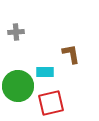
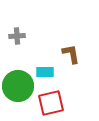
gray cross: moved 1 px right, 4 px down
